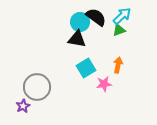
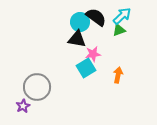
orange arrow: moved 10 px down
pink star: moved 11 px left, 30 px up
